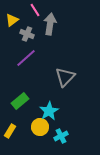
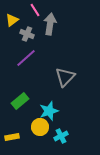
cyan star: rotated 12 degrees clockwise
yellow rectangle: moved 2 px right, 6 px down; rotated 48 degrees clockwise
